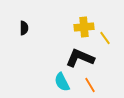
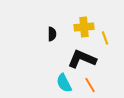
black semicircle: moved 28 px right, 6 px down
yellow line: rotated 16 degrees clockwise
black L-shape: moved 2 px right, 1 px down
cyan semicircle: moved 2 px right, 1 px down
